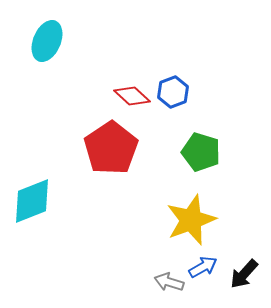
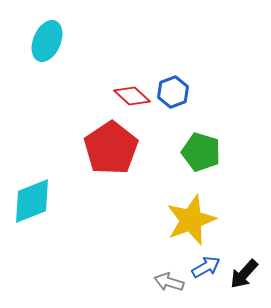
blue arrow: moved 3 px right
